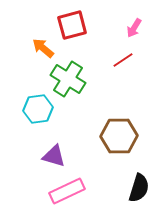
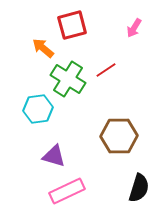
red line: moved 17 px left, 10 px down
